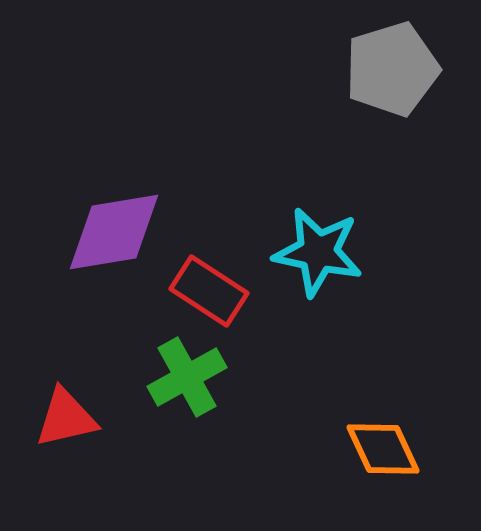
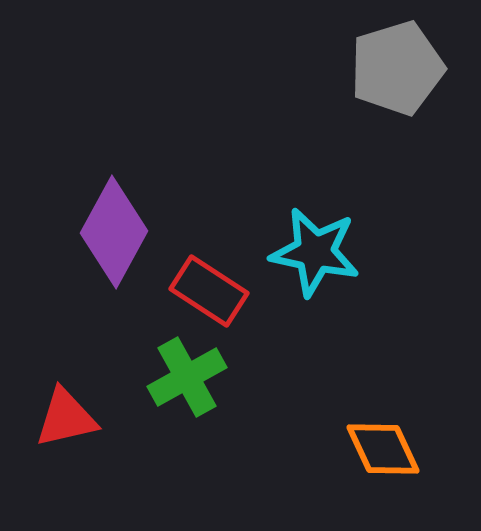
gray pentagon: moved 5 px right, 1 px up
purple diamond: rotated 52 degrees counterclockwise
cyan star: moved 3 px left
